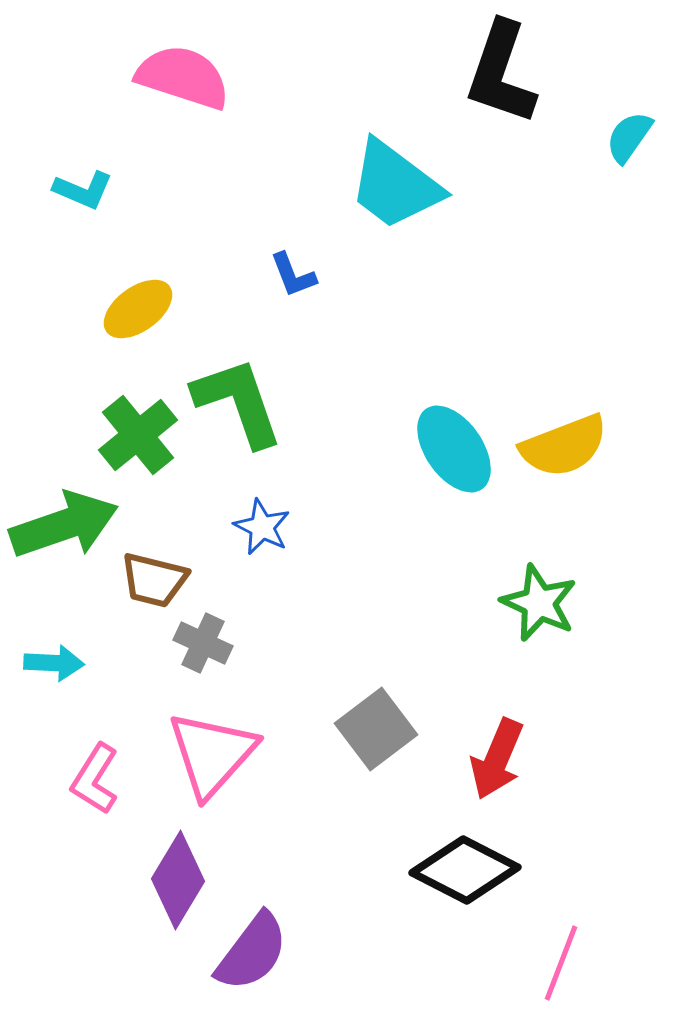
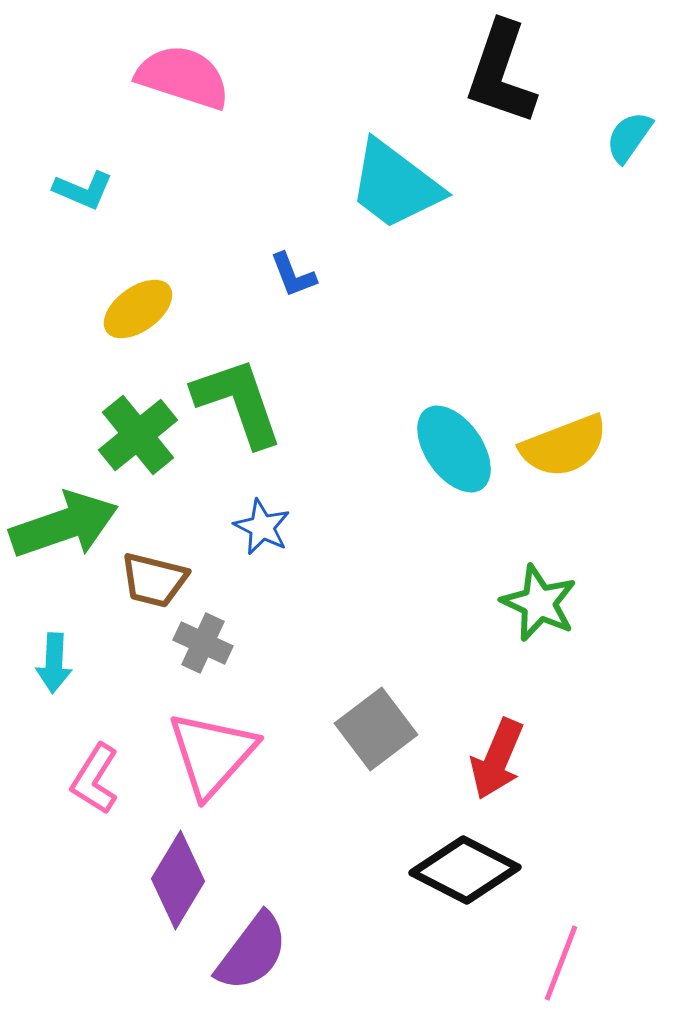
cyan arrow: rotated 90 degrees clockwise
